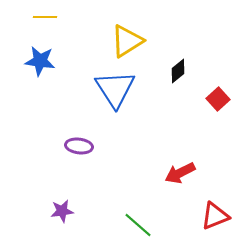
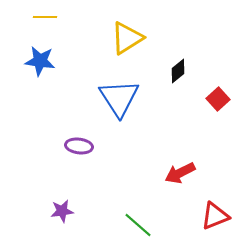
yellow triangle: moved 3 px up
blue triangle: moved 4 px right, 9 px down
